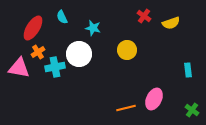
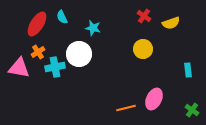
red ellipse: moved 4 px right, 4 px up
yellow circle: moved 16 px right, 1 px up
